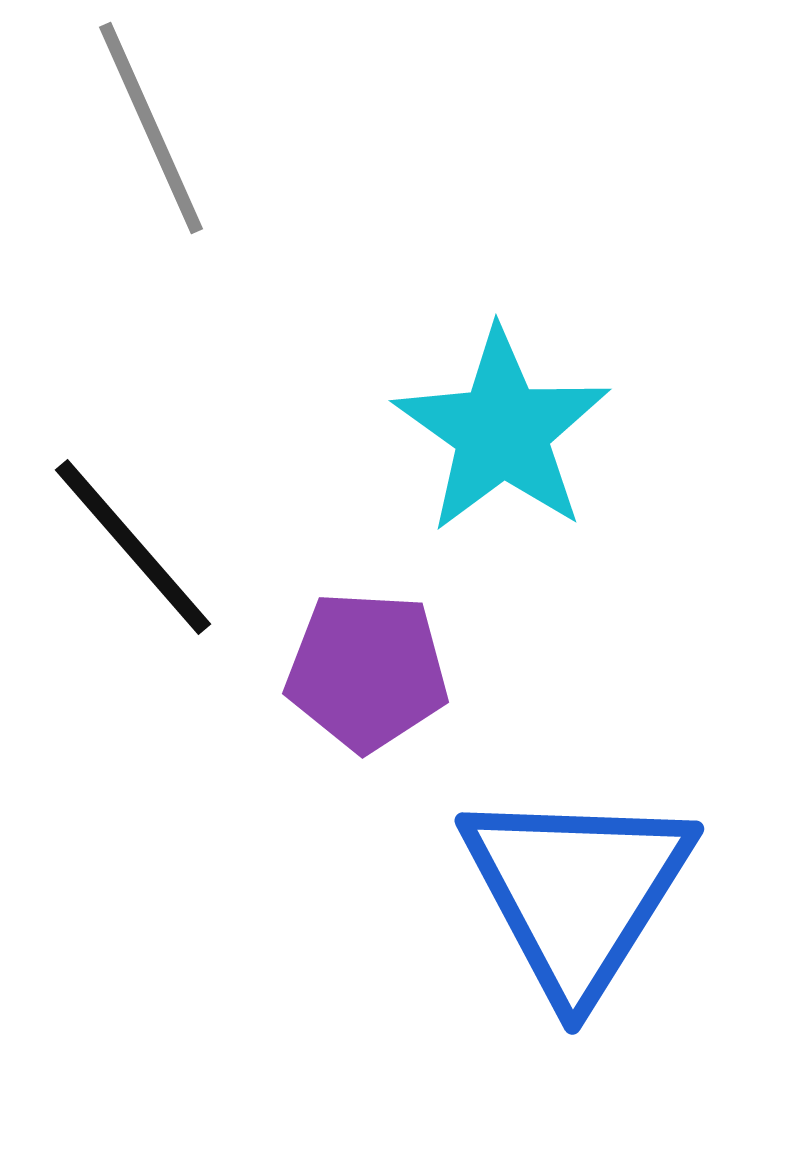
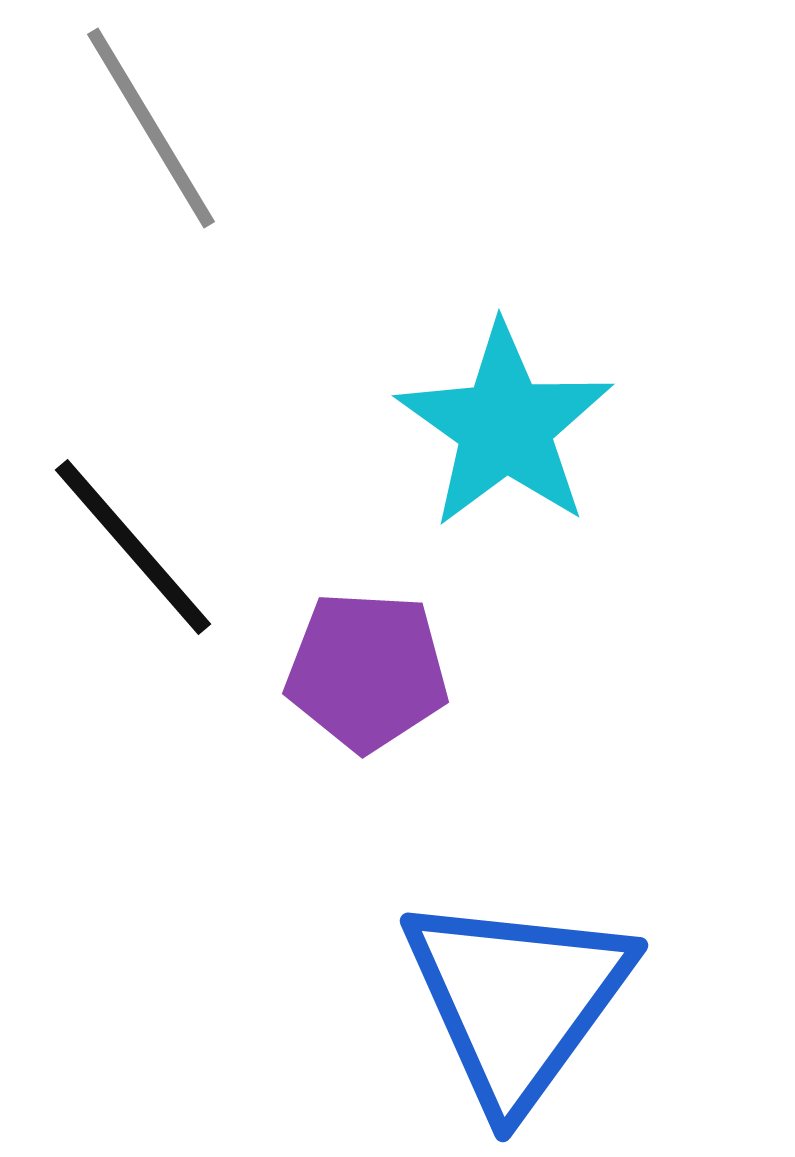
gray line: rotated 7 degrees counterclockwise
cyan star: moved 3 px right, 5 px up
blue triangle: moved 60 px left, 108 px down; rotated 4 degrees clockwise
